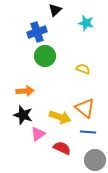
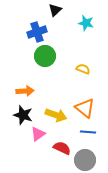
yellow arrow: moved 4 px left, 2 px up
gray circle: moved 10 px left
